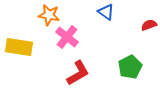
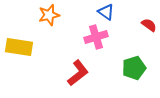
orange star: rotated 25 degrees counterclockwise
red semicircle: rotated 56 degrees clockwise
pink cross: moved 29 px right; rotated 35 degrees clockwise
green pentagon: moved 4 px right, 1 px down; rotated 10 degrees clockwise
red L-shape: rotated 8 degrees counterclockwise
